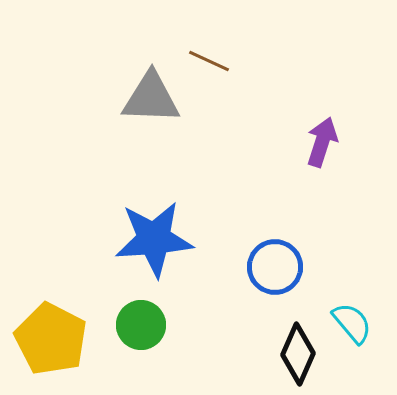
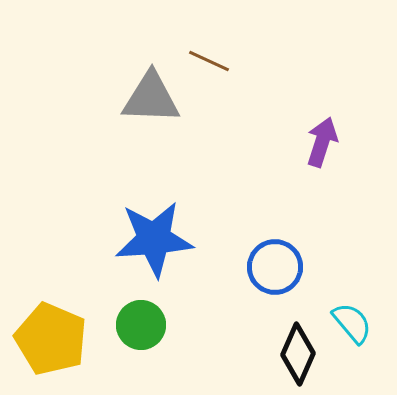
yellow pentagon: rotated 4 degrees counterclockwise
